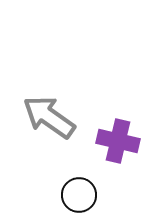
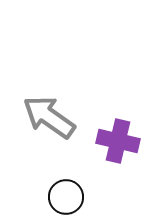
black circle: moved 13 px left, 2 px down
